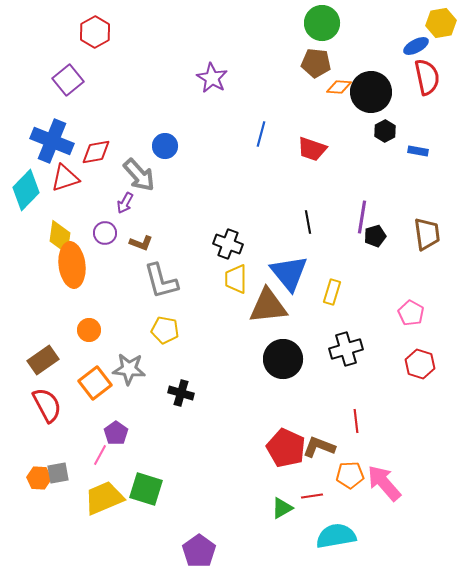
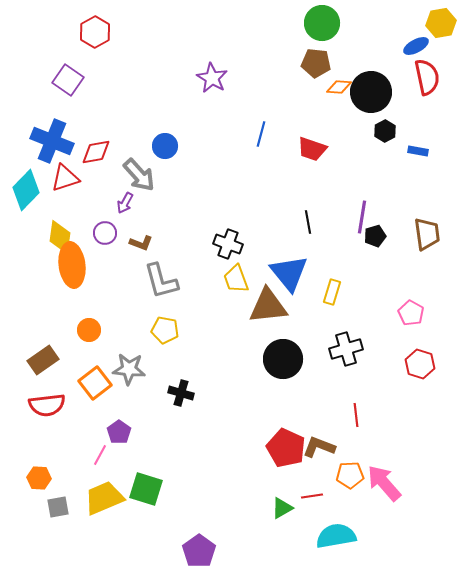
purple square at (68, 80): rotated 16 degrees counterclockwise
yellow trapezoid at (236, 279): rotated 20 degrees counterclockwise
red semicircle at (47, 405): rotated 111 degrees clockwise
red line at (356, 421): moved 6 px up
purple pentagon at (116, 433): moved 3 px right, 1 px up
gray square at (58, 473): moved 34 px down
